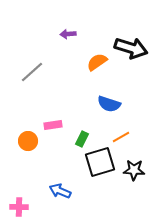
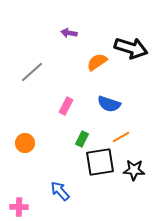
purple arrow: moved 1 px right, 1 px up; rotated 14 degrees clockwise
pink rectangle: moved 13 px right, 19 px up; rotated 54 degrees counterclockwise
orange circle: moved 3 px left, 2 px down
black square: rotated 8 degrees clockwise
blue arrow: rotated 25 degrees clockwise
